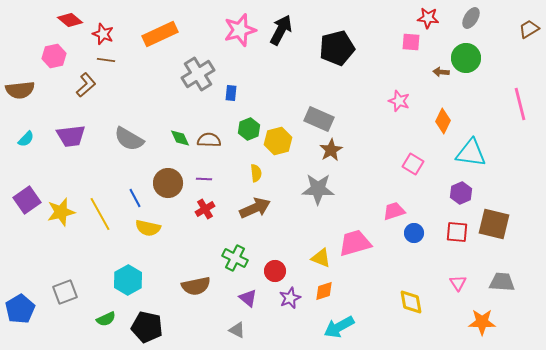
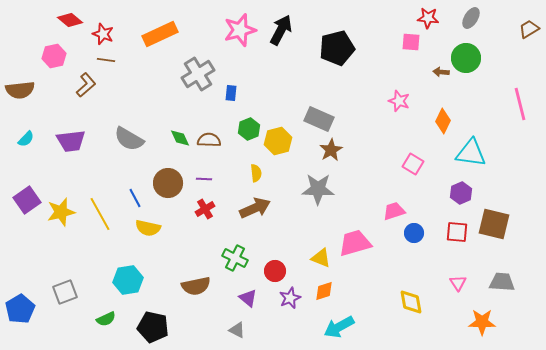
purple trapezoid at (71, 136): moved 5 px down
cyan hexagon at (128, 280): rotated 20 degrees clockwise
black pentagon at (147, 327): moved 6 px right
